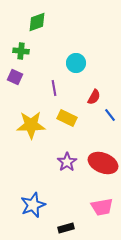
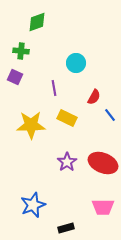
pink trapezoid: moved 1 px right; rotated 10 degrees clockwise
